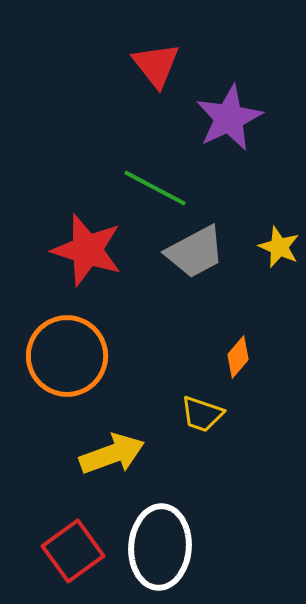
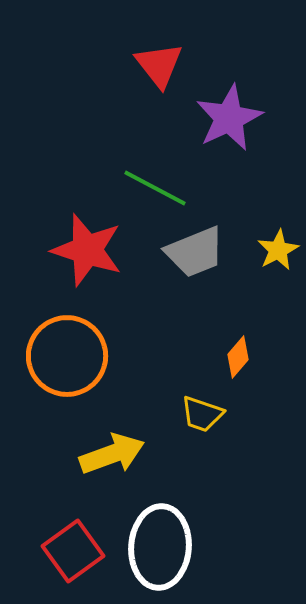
red triangle: moved 3 px right
yellow star: moved 1 px left, 3 px down; rotated 21 degrees clockwise
gray trapezoid: rotated 6 degrees clockwise
